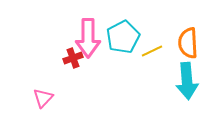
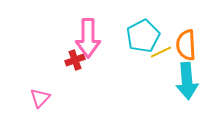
cyan pentagon: moved 20 px right, 1 px up
orange semicircle: moved 2 px left, 2 px down
yellow line: moved 9 px right, 1 px down
red cross: moved 2 px right, 2 px down
pink triangle: moved 3 px left
